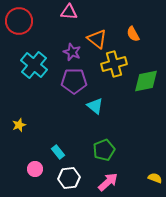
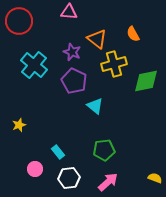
purple pentagon: rotated 25 degrees clockwise
green pentagon: rotated 15 degrees clockwise
